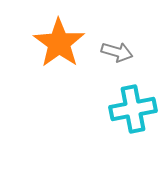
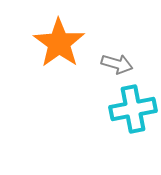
gray arrow: moved 12 px down
